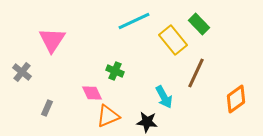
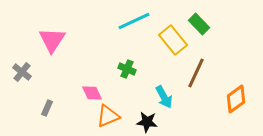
green cross: moved 12 px right, 2 px up
